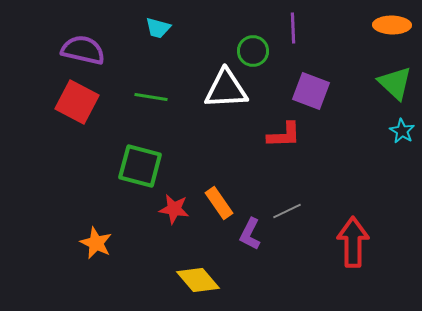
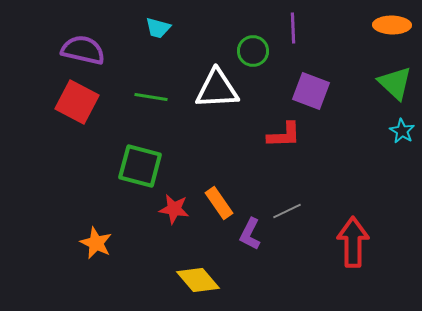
white triangle: moved 9 px left
